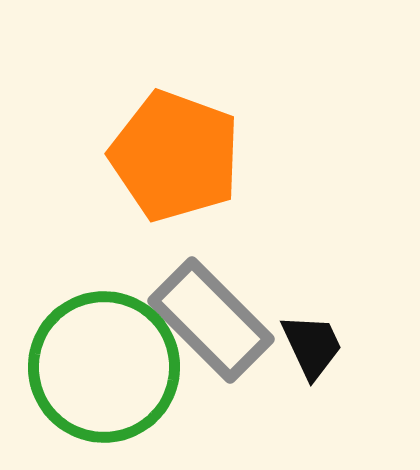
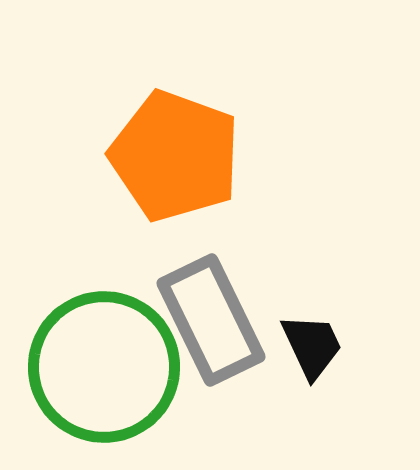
gray rectangle: rotated 19 degrees clockwise
